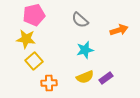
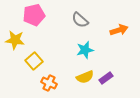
yellow star: moved 11 px left, 1 px down
orange cross: rotated 28 degrees clockwise
